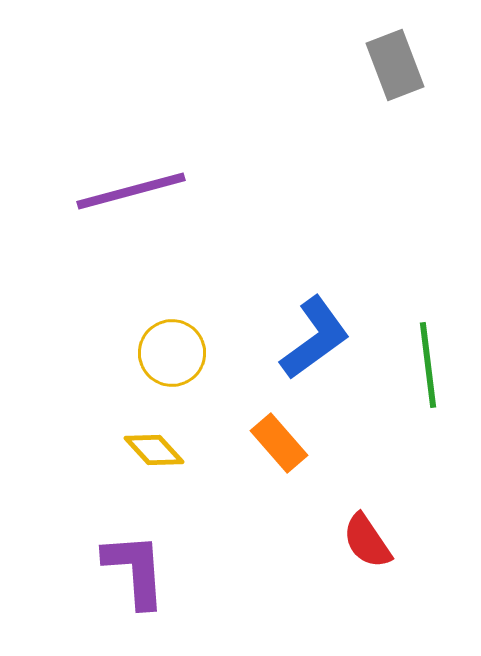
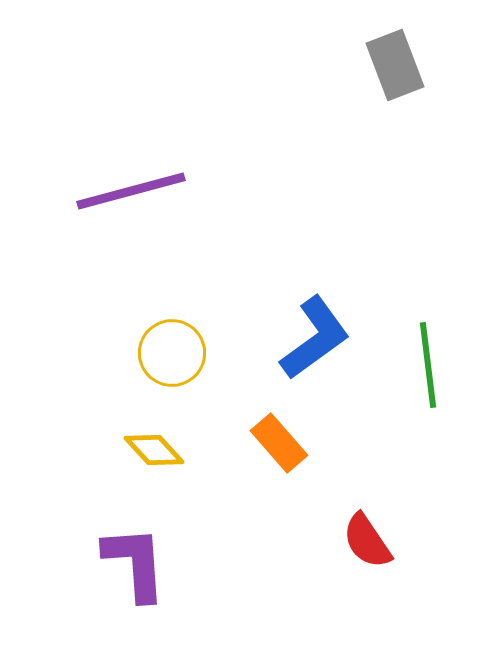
purple L-shape: moved 7 px up
